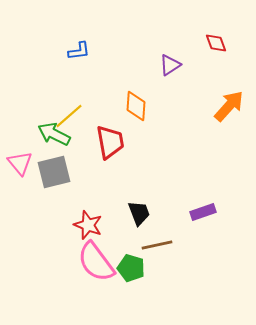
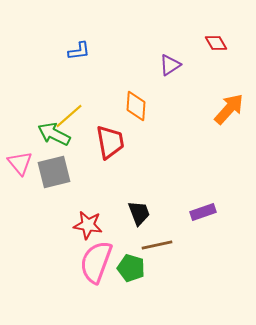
red diamond: rotated 10 degrees counterclockwise
orange arrow: moved 3 px down
red star: rotated 12 degrees counterclockwise
pink semicircle: rotated 57 degrees clockwise
